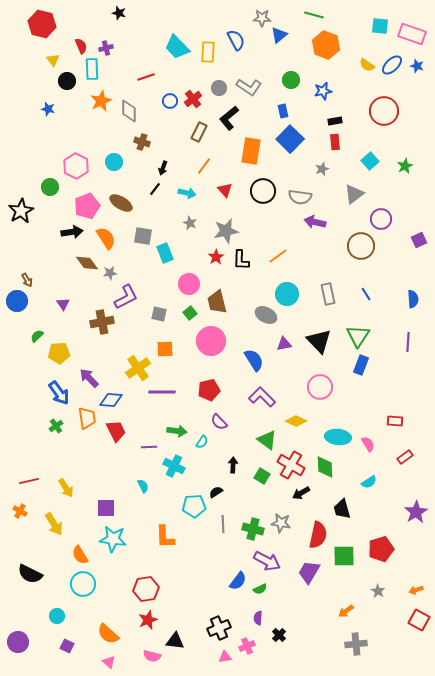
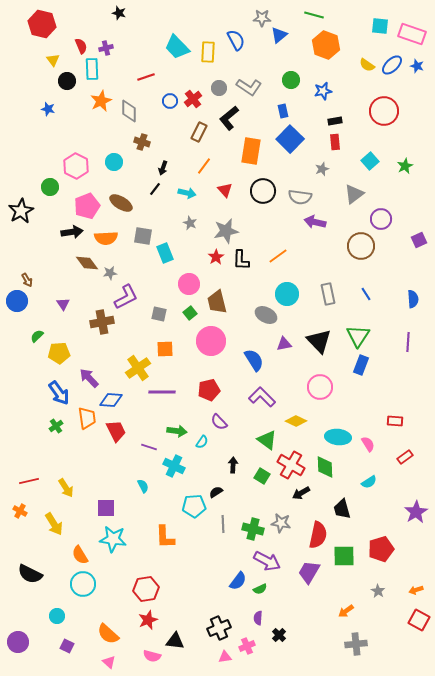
orange semicircle at (106, 238): rotated 120 degrees clockwise
purple line at (149, 447): rotated 21 degrees clockwise
